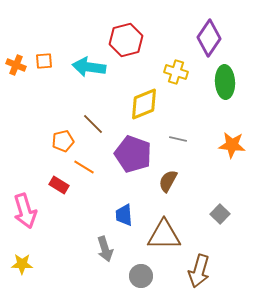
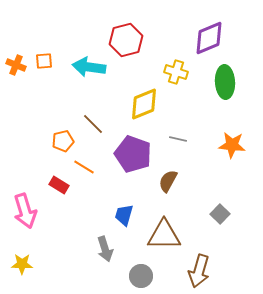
purple diamond: rotated 33 degrees clockwise
blue trapezoid: rotated 20 degrees clockwise
